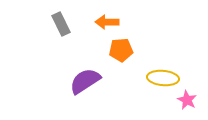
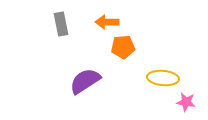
gray rectangle: rotated 15 degrees clockwise
orange pentagon: moved 2 px right, 3 px up
pink star: moved 1 px left, 2 px down; rotated 18 degrees counterclockwise
